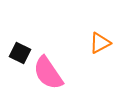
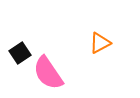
black square: rotated 30 degrees clockwise
